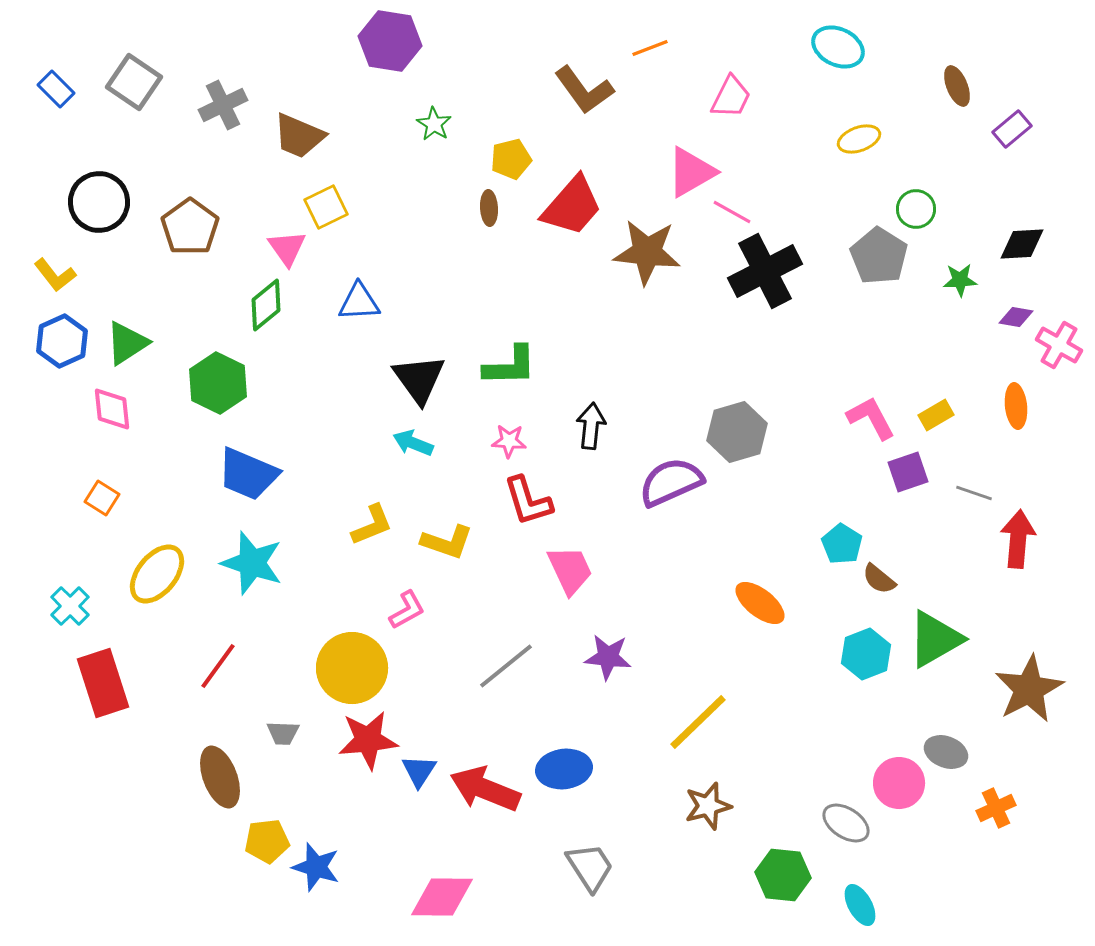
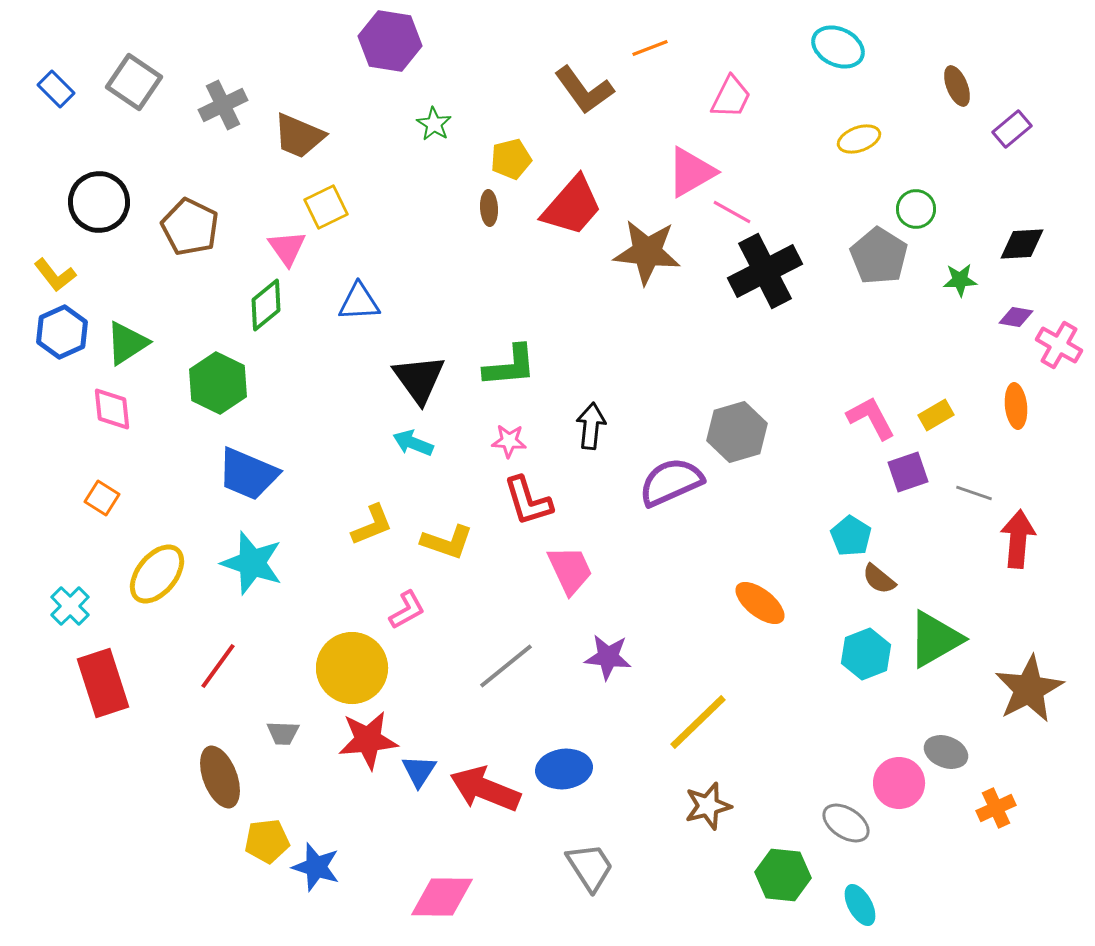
brown pentagon at (190, 227): rotated 10 degrees counterclockwise
blue hexagon at (62, 341): moved 9 px up
green L-shape at (510, 366): rotated 4 degrees counterclockwise
cyan pentagon at (842, 544): moved 9 px right, 8 px up
